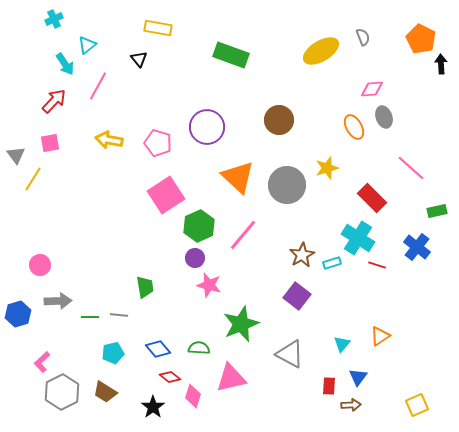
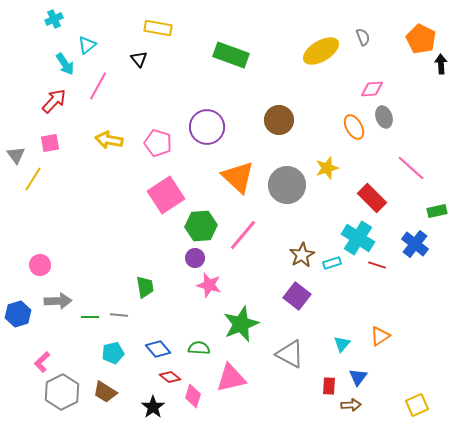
green hexagon at (199, 226): moved 2 px right; rotated 20 degrees clockwise
blue cross at (417, 247): moved 2 px left, 3 px up
